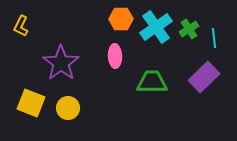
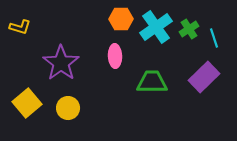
yellow L-shape: moved 1 px left, 1 px down; rotated 100 degrees counterclockwise
cyan line: rotated 12 degrees counterclockwise
yellow square: moved 4 px left; rotated 28 degrees clockwise
